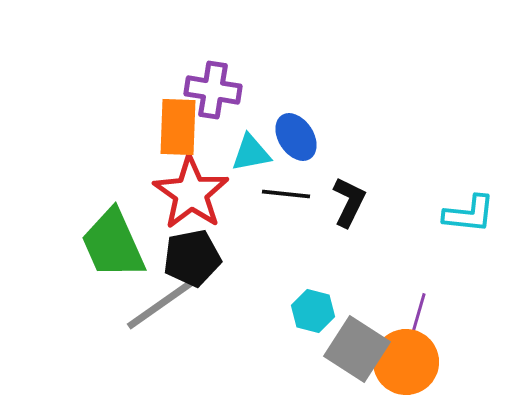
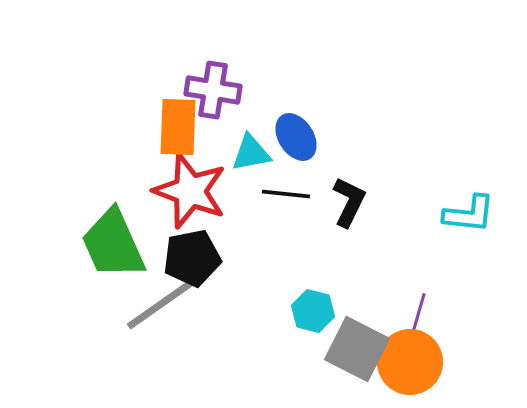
red star: moved 1 px left, 2 px up; rotated 14 degrees counterclockwise
gray square: rotated 6 degrees counterclockwise
orange circle: moved 4 px right
